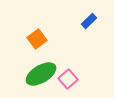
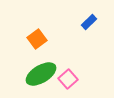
blue rectangle: moved 1 px down
